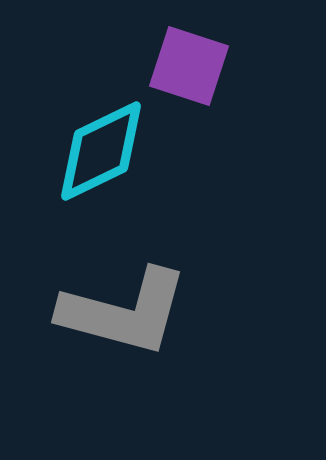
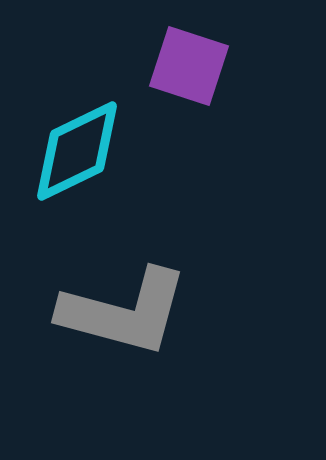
cyan diamond: moved 24 px left
